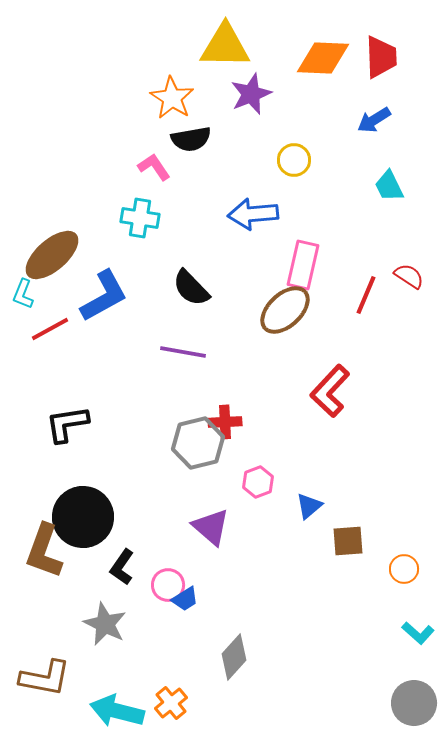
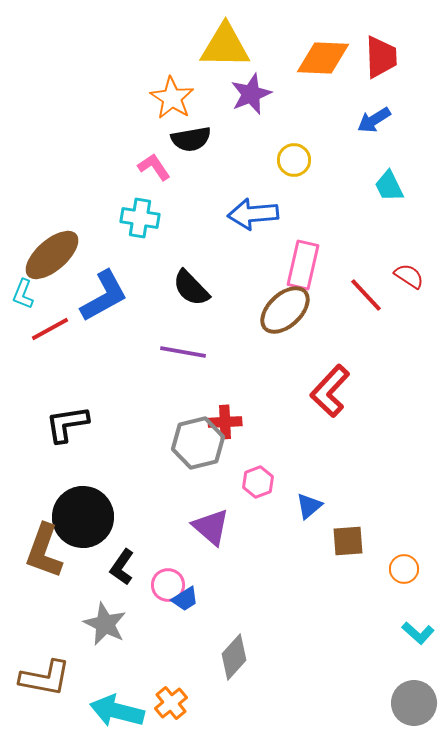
red line at (366, 295): rotated 66 degrees counterclockwise
